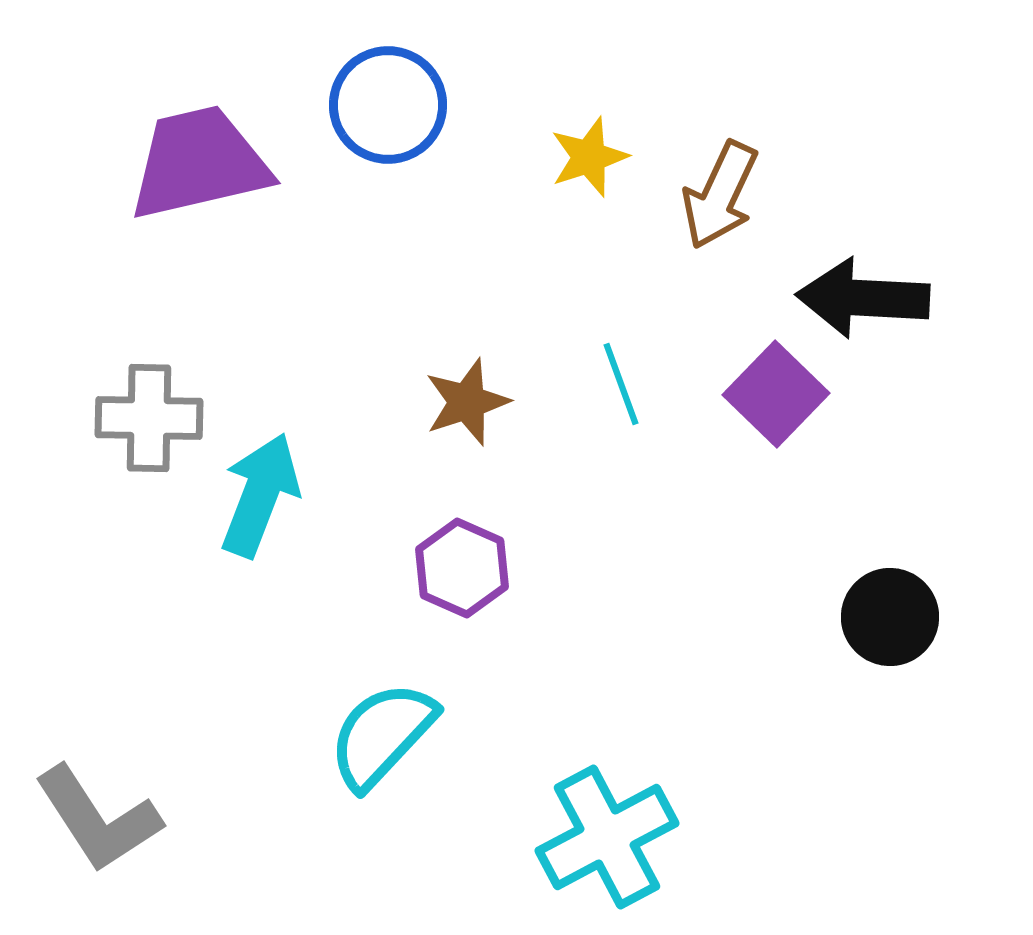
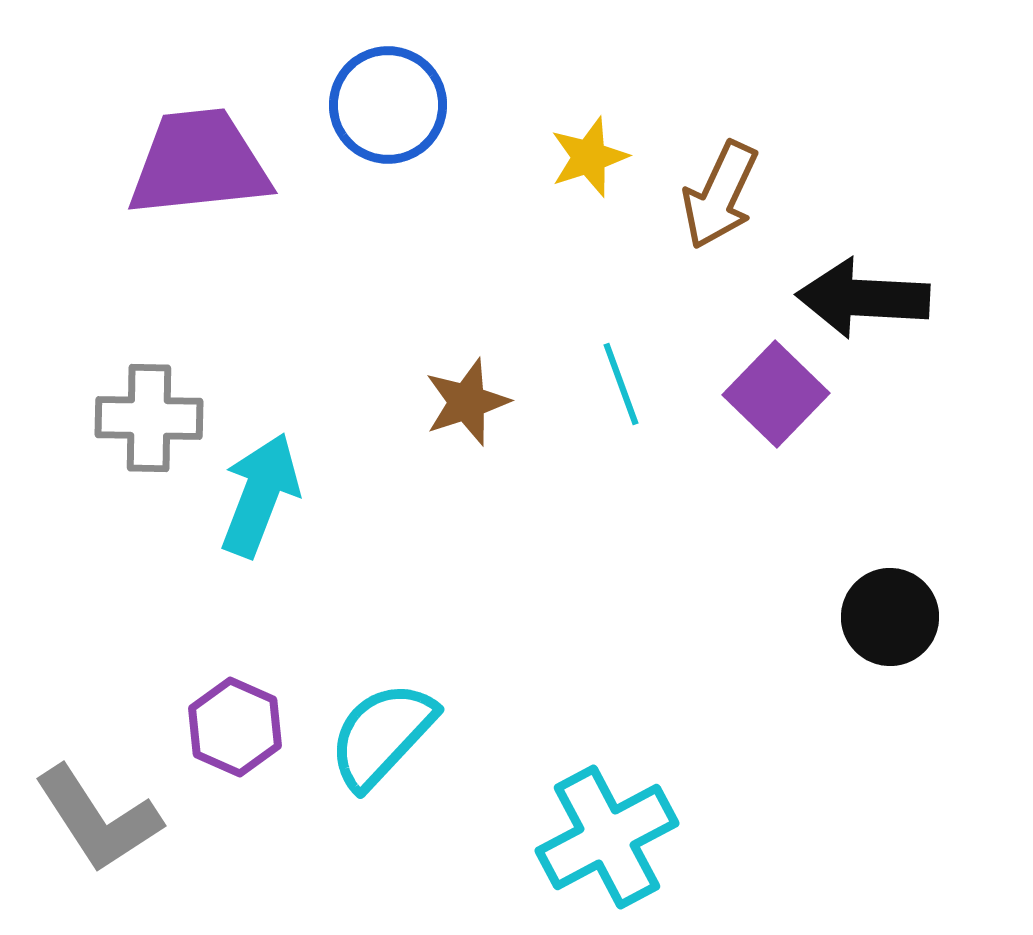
purple trapezoid: rotated 7 degrees clockwise
purple hexagon: moved 227 px left, 159 px down
